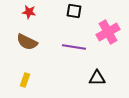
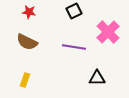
black square: rotated 35 degrees counterclockwise
pink cross: rotated 15 degrees counterclockwise
